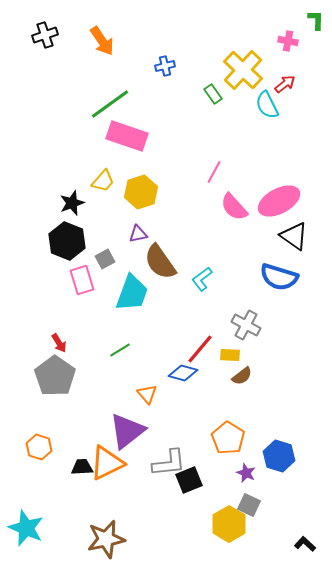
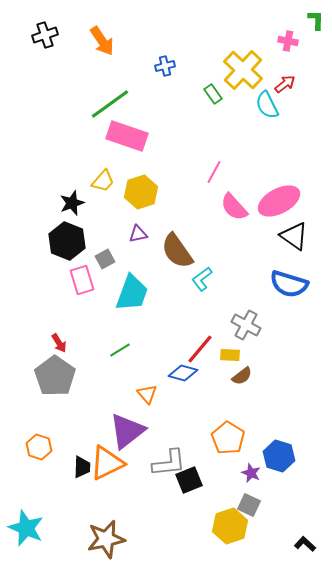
brown semicircle at (160, 262): moved 17 px right, 11 px up
blue semicircle at (279, 277): moved 10 px right, 7 px down
black trapezoid at (82, 467): rotated 95 degrees clockwise
purple star at (246, 473): moved 5 px right
yellow hexagon at (229, 524): moved 1 px right, 2 px down; rotated 12 degrees clockwise
